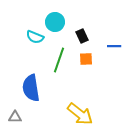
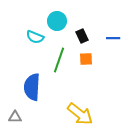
cyan circle: moved 2 px right, 1 px up
blue line: moved 1 px left, 8 px up
blue semicircle: moved 1 px right, 1 px up; rotated 12 degrees clockwise
